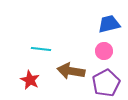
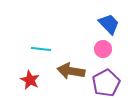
blue trapezoid: rotated 60 degrees clockwise
pink circle: moved 1 px left, 2 px up
